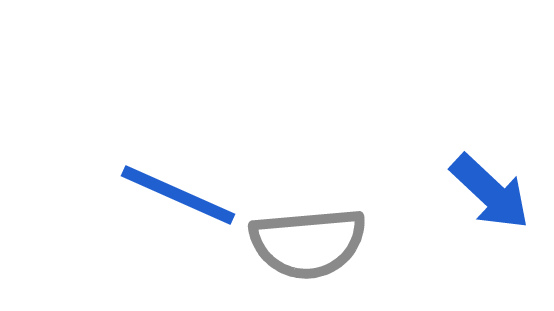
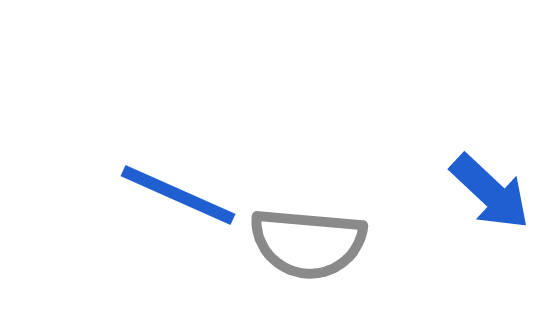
gray semicircle: rotated 10 degrees clockwise
